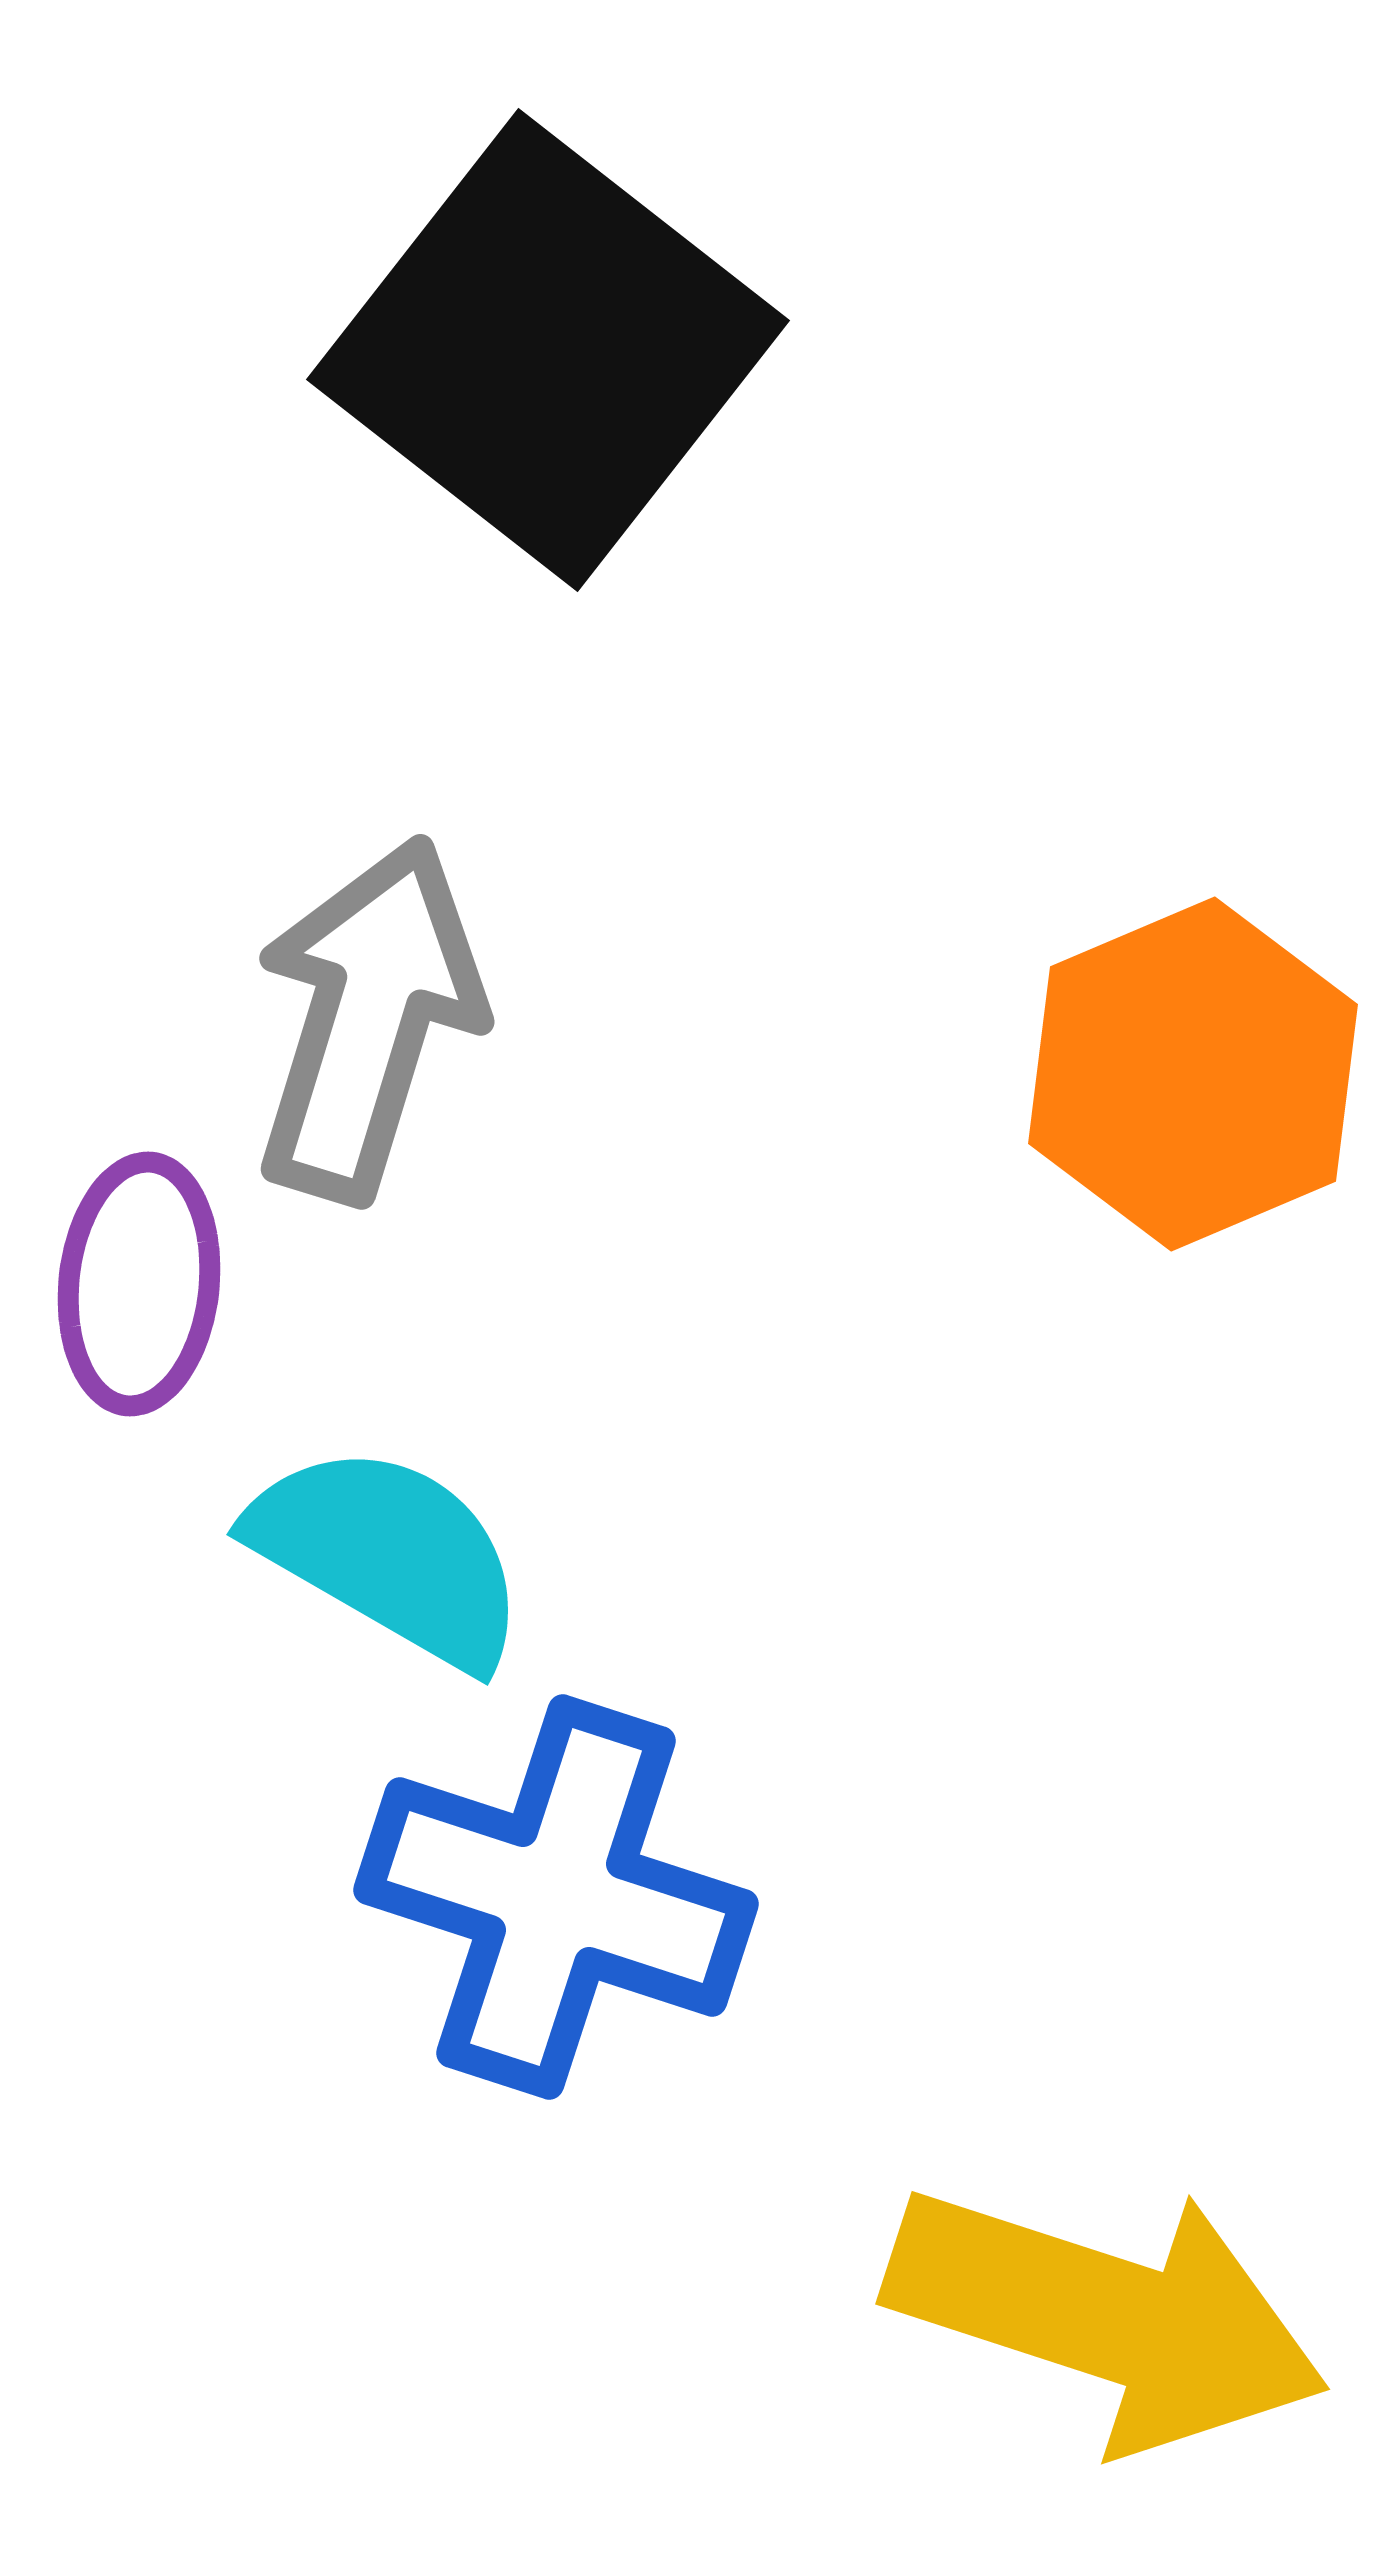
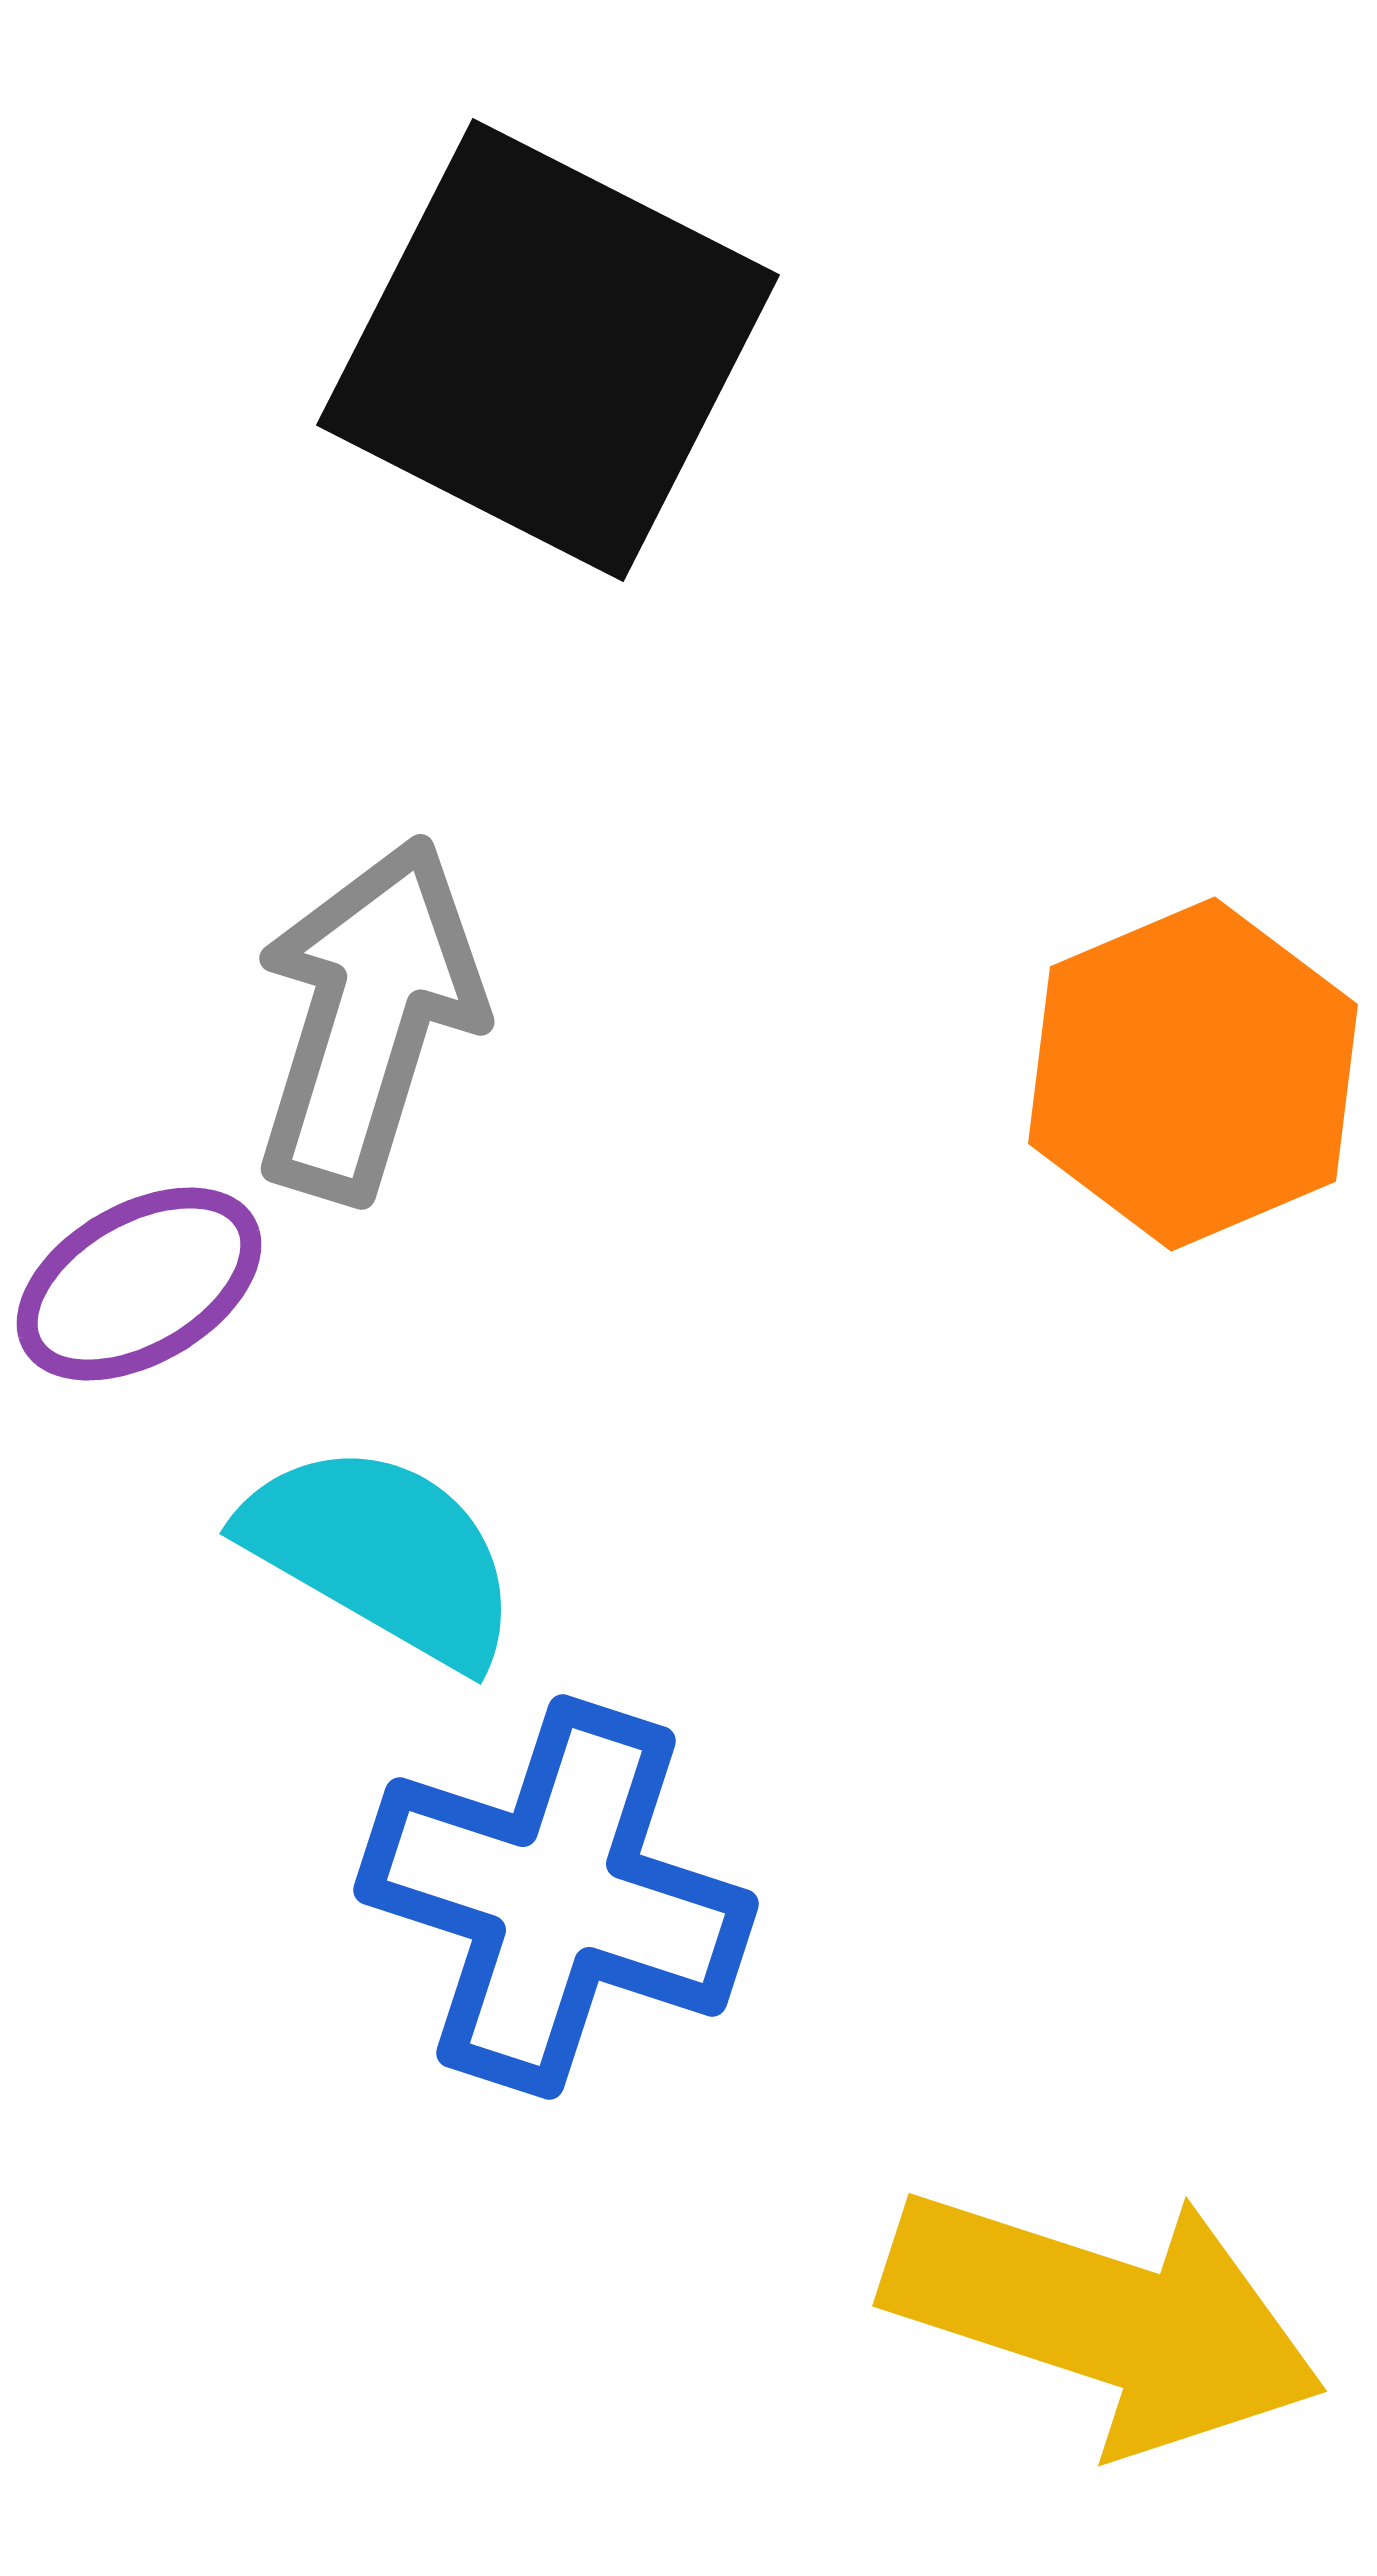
black square: rotated 11 degrees counterclockwise
purple ellipse: rotated 54 degrees clockwise
cyan semicircle: moved 7 px left, 1 px up
yellow arrow: moved 3 px left, 2 px down
